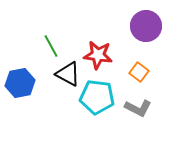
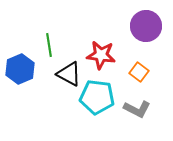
green line: moved 2 px left, 1 px up; rotated 20 degrees clockwise
red star: moved 3 px right
black triangle: moved 1 px right
blue hexagon: moved 14 px up; rotated 12 degrees counterclockwise
gray L-shape: moved 1 px left, 1 px down
